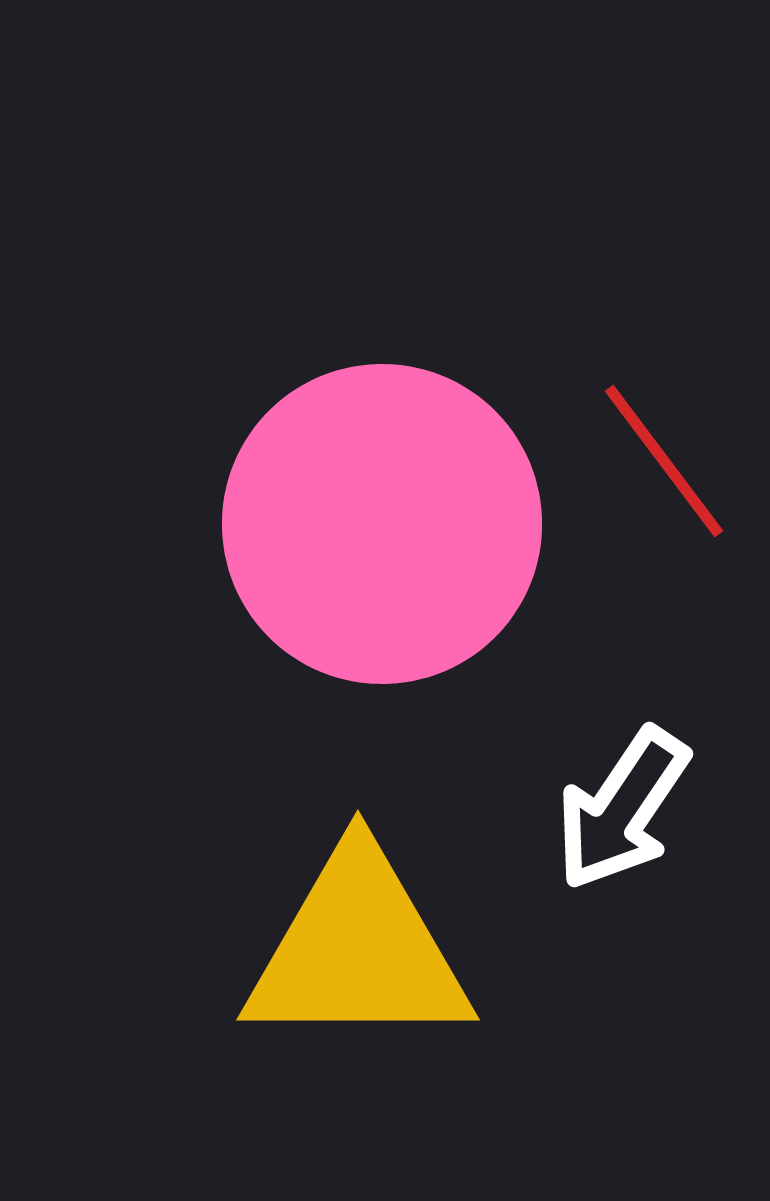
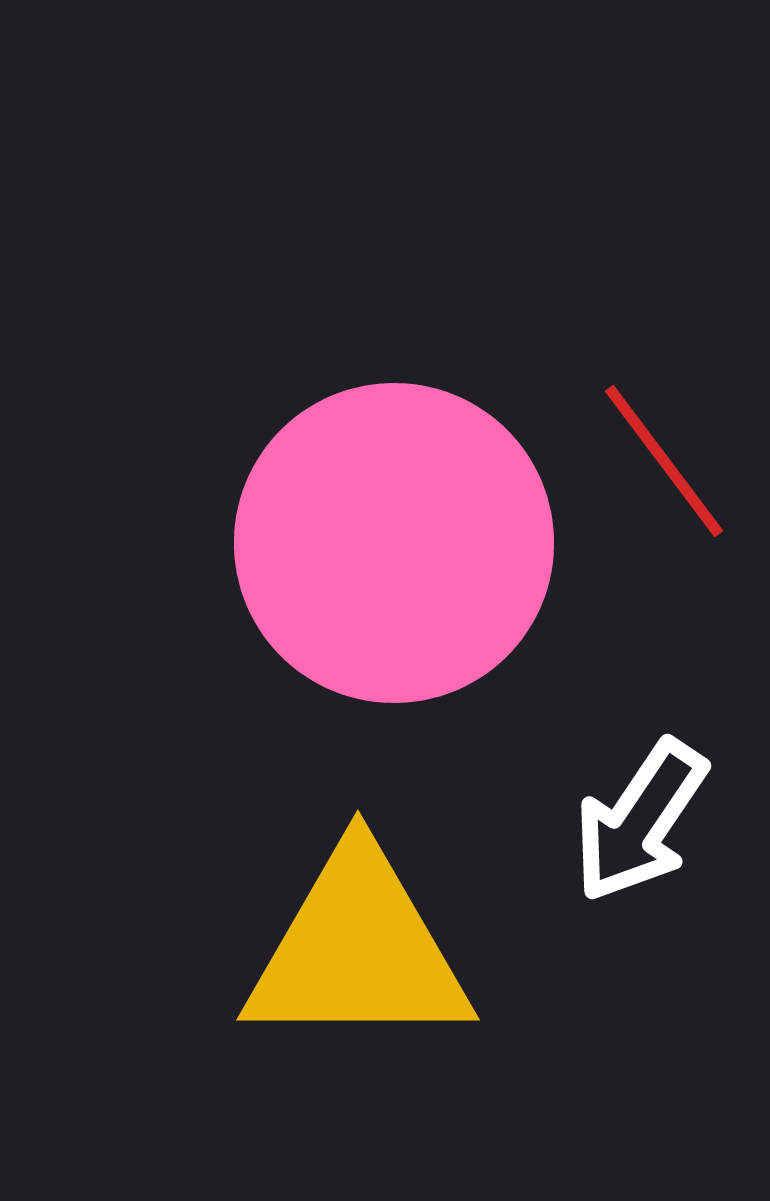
pink circle: moved 12 px right, 19 px down
white arrow: moved 18 px right, 12 px down
